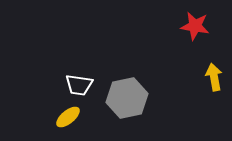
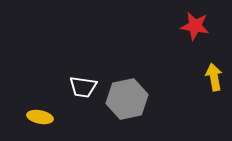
white trapezoid: moved 4 px right, 2 px down
gray hexagon: moved 1 px down
yellow ellipse: moved 28 px left; rotated 50 degrees clockwise
